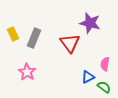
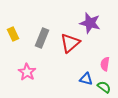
gray rectangle: moved 8 px right
red triangle: rotated 25 degrees clockwise
blue triangle: moved 2 px left, 2 px down; rotated 40 degrees clockwise
